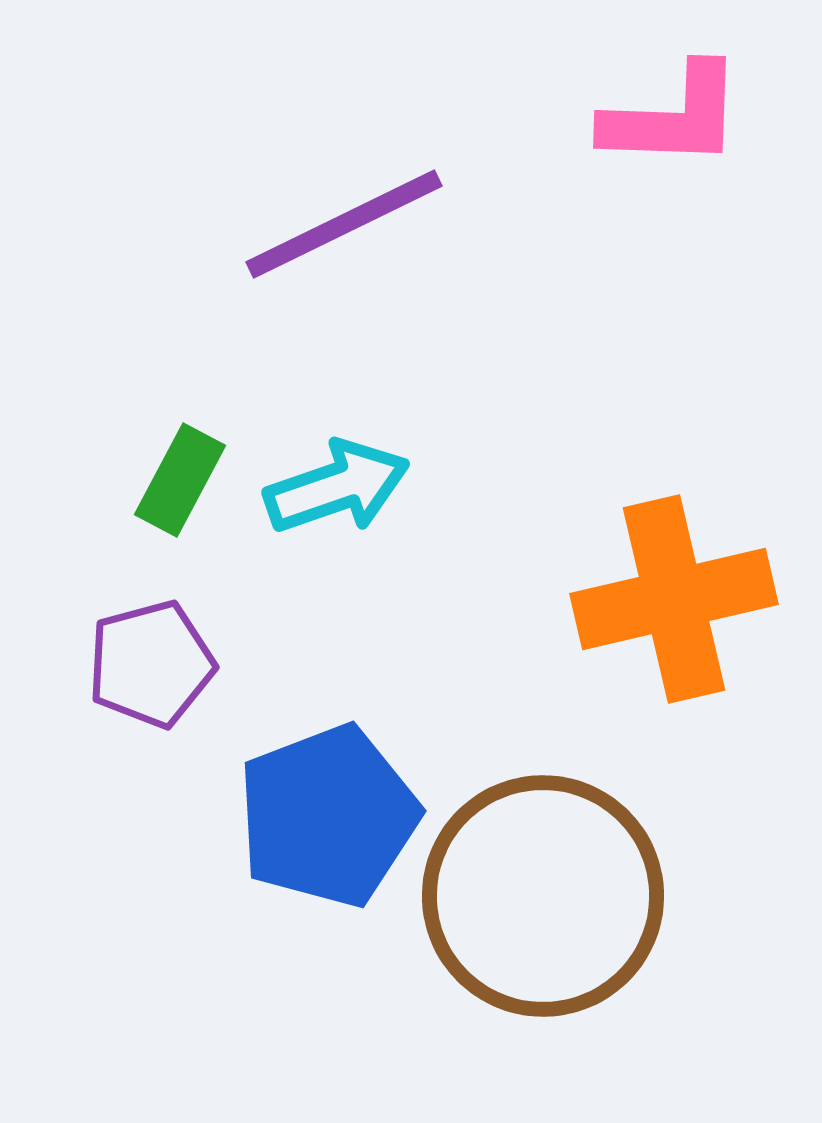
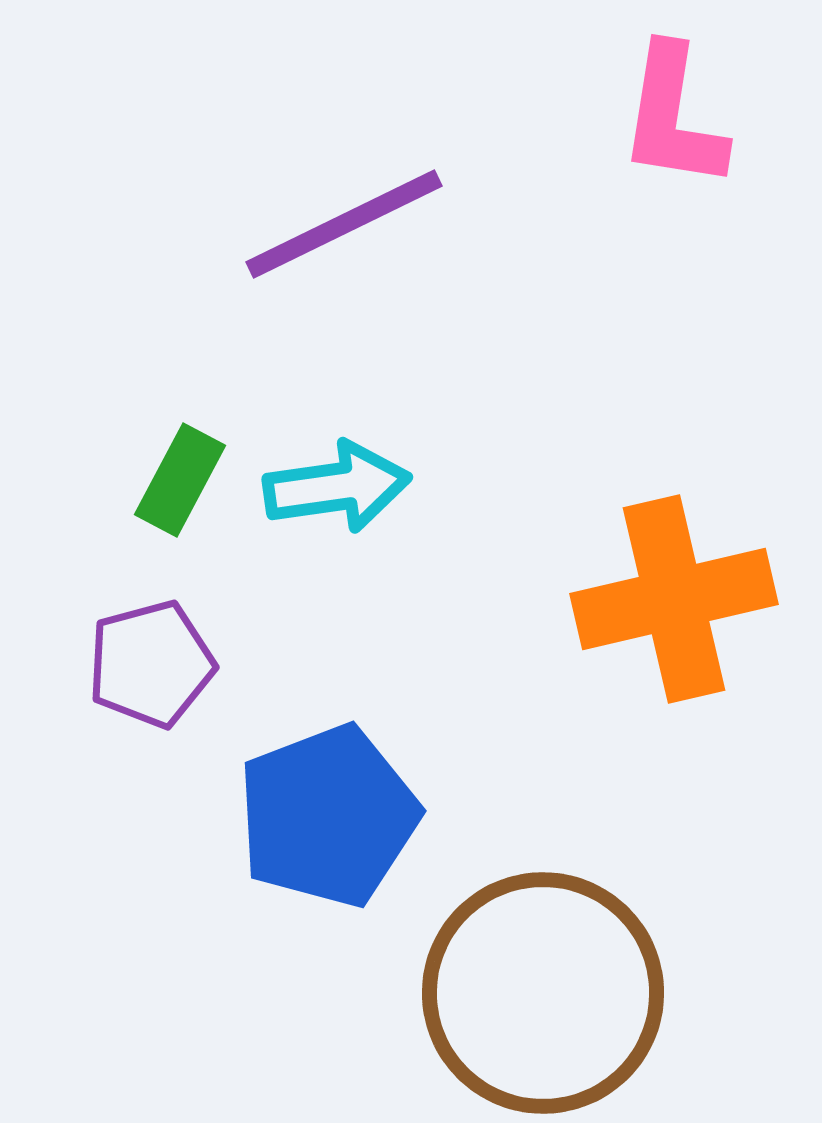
pink L-shape: rotated 97 degrees clockwise
cyan arrow: rotated 11 degrees clockwise
brown circle: moved 97 px down
